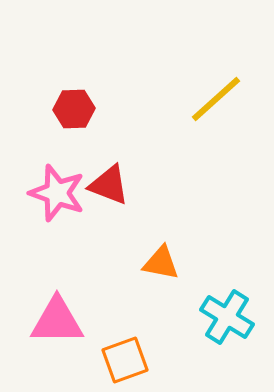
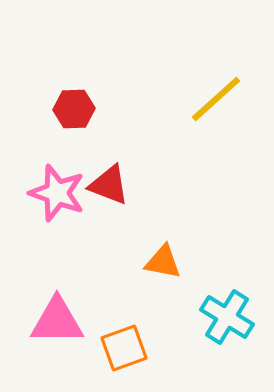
orange triangle: moved 2 px right, 1 px up
orange square: moved 1 px left, 12 px up
